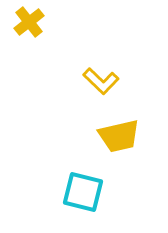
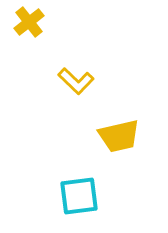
yellow L-shape: moved 25 px left
cyan square: moved 4 px left, 4 px down; rotated 21 degrees counterclockwise
